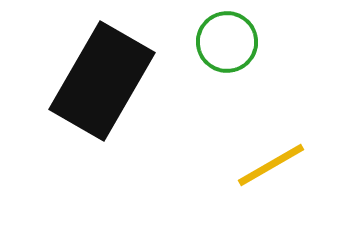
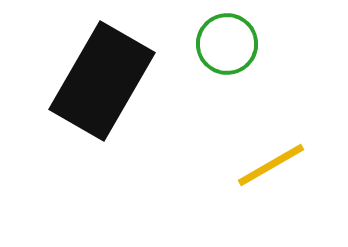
green circle: moved 2 px down
